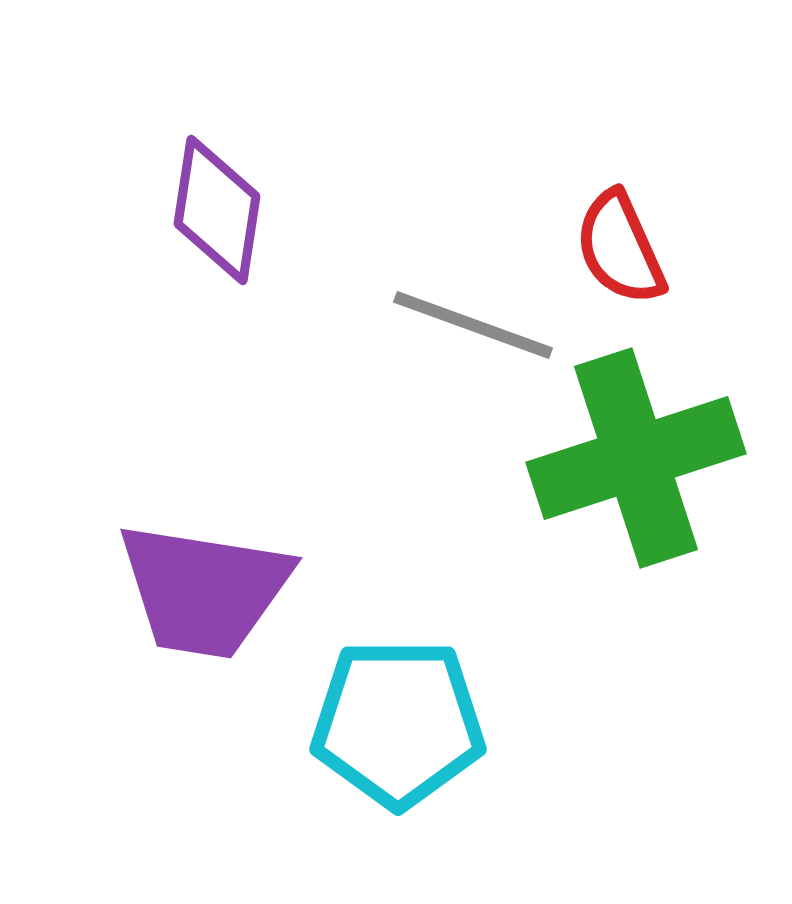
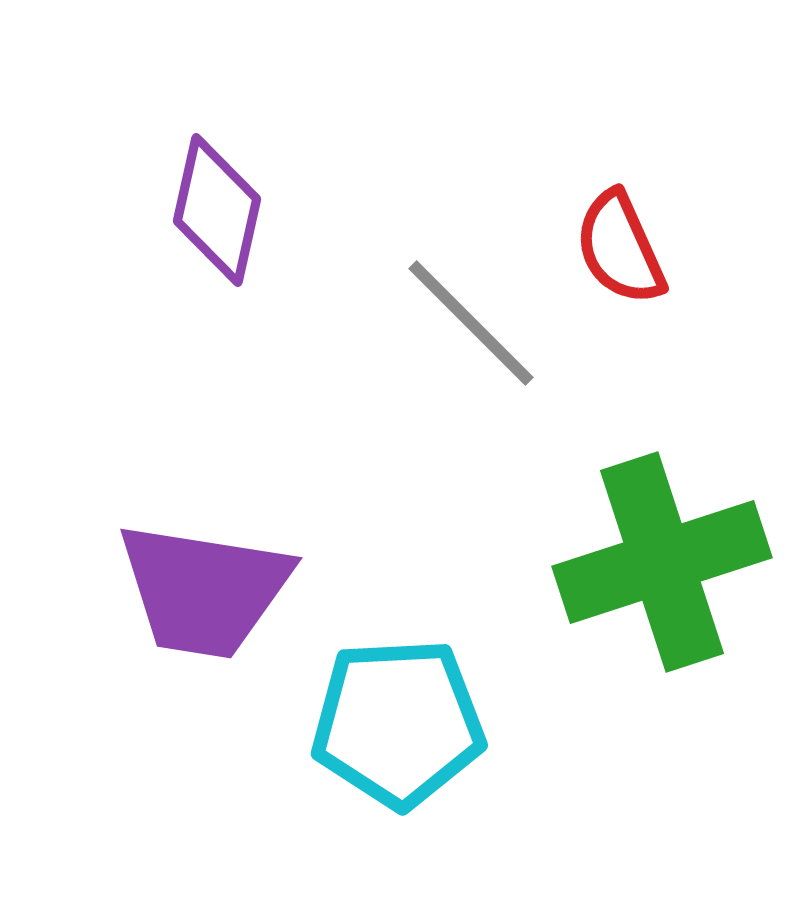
purple diamond: rotated 4 degrees clockwise
gray line: moved 2 px left, 2 px up; rotated 25 degrees clockwise
green cross: moved 26 px right, 104 px down
cyan pentagon: rotated 3 degrees counterclockwise
